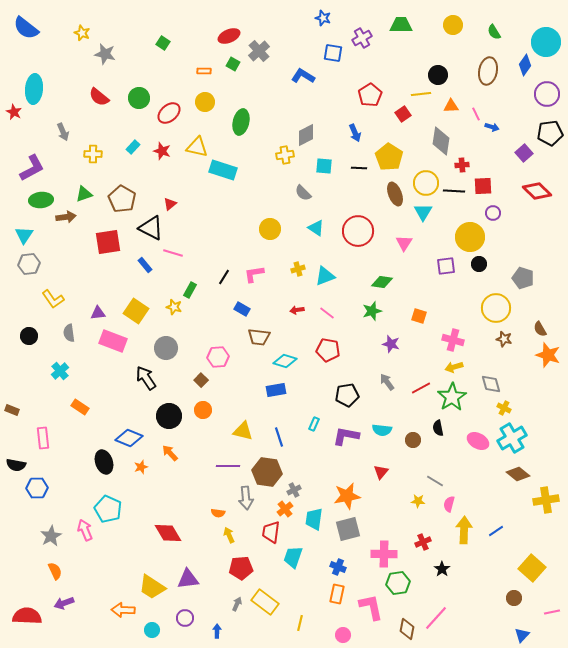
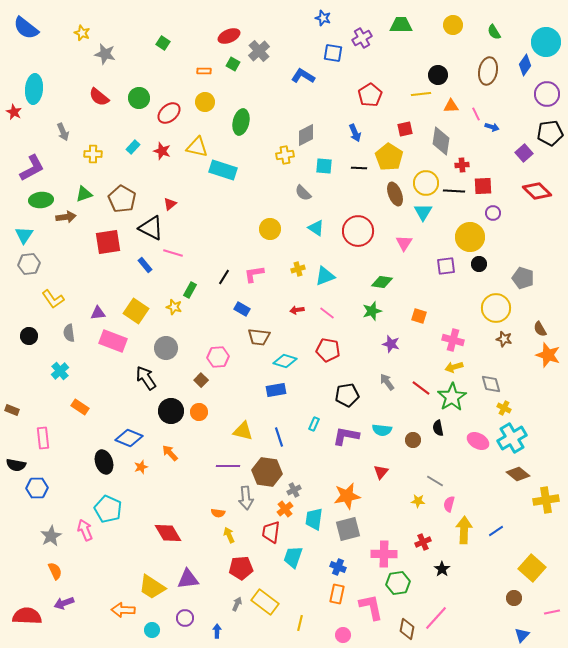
red square at (403, 114): moved 2 px right, 15 px down; rotated 21 degrees clockwise
red line at (421, 388): rotated 66 degrees clockwise
orange circle at (203, 410): moved 4 px left, 2 px down
black circle at (169, 416): moved 2 px right, 5 px up
